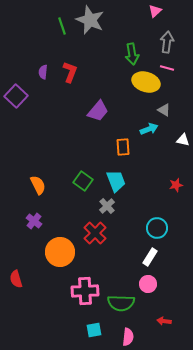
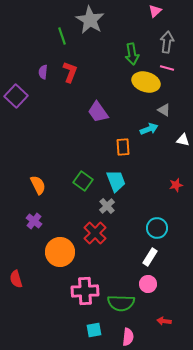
gray star: rotated 8 degrees clockwise
green line: moved 10 px down
purple trapezoid: moved 1 px down; rotated 105 degrees clockwise
